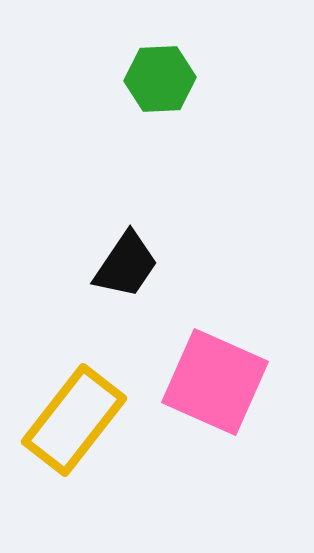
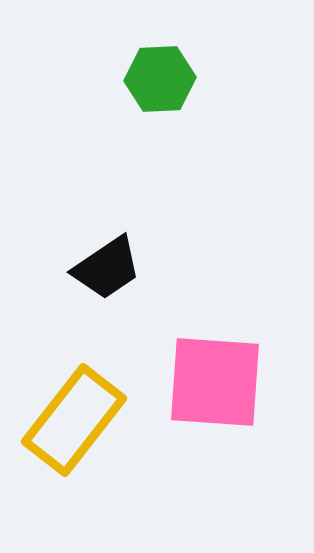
black trapezoid: moved 19 px left, 3 px down; rotated 22 degrees clockwise
pink square: rotated 20 degrees counterclockwise
